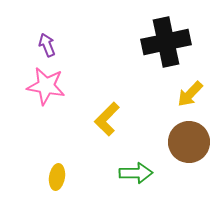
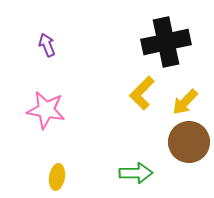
pink star: moved 24 px down
yellow arrow: moved 5 px left, 8 px down
yellow L-shape: moved 35 px right, 26 px up
